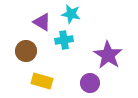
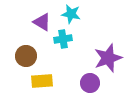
cyan cross: moved 1 px left, 1 px up
brown circle: moved 5 px down
purple star: moved 3 px down; rotated 20 degrees clockwise
yellow rectangle: rotated 20 degrees counterclockwise
